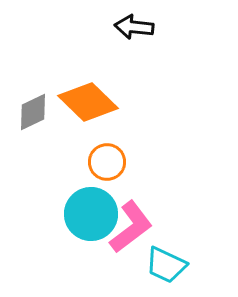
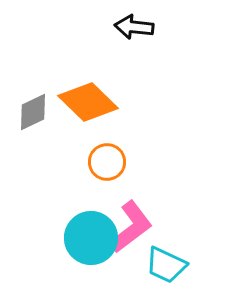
cyan circle: moved 24 px down
